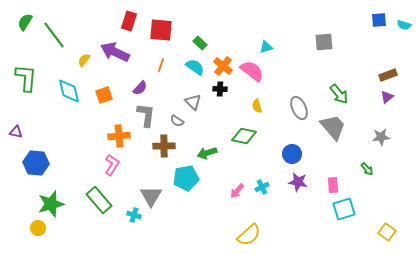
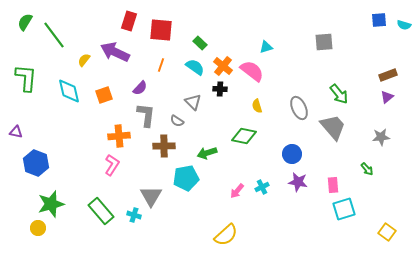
blue hexagon at (36, 163): rotated 15 degrees clockwise
green rectangle at (99, 200): moved 2 px right, 11 px down
yellow semicircle at (249, 235): moved 23 px left
